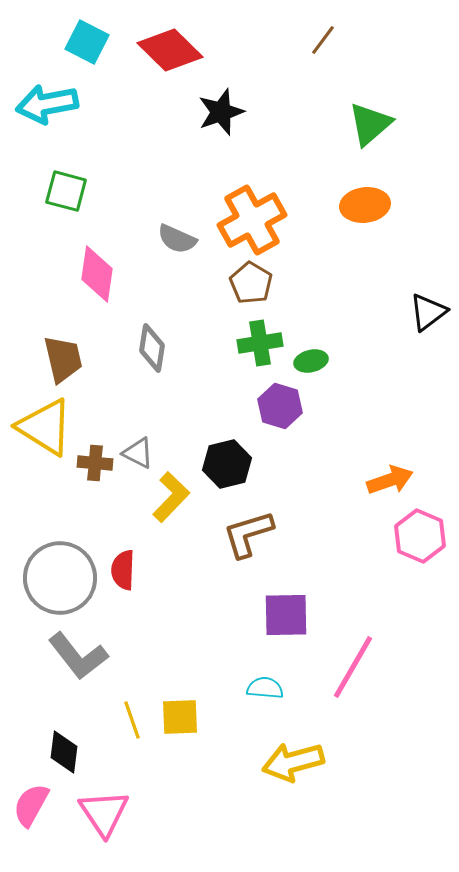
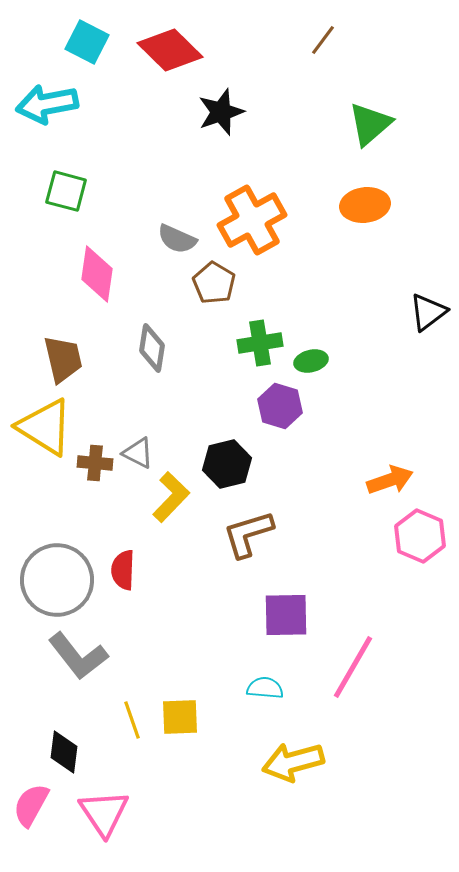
brown pentagon: moved 37 px left
gray circle: moved 3 px left, 2 px down
